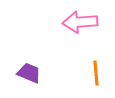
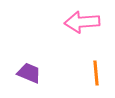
pink arrow: moved 2 px right
